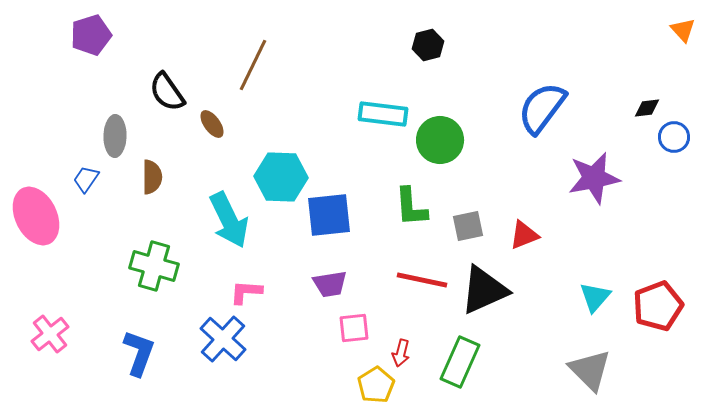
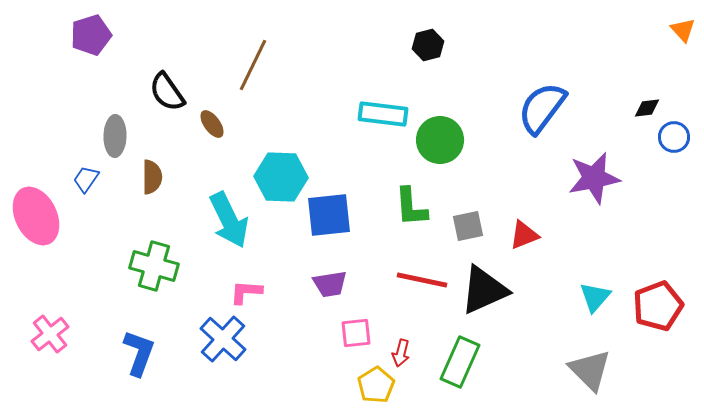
pink square: moved 2 px right, 5 px down
